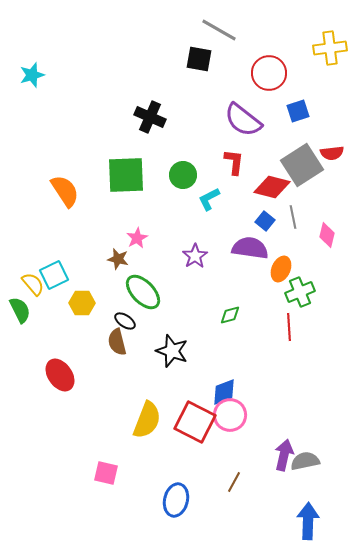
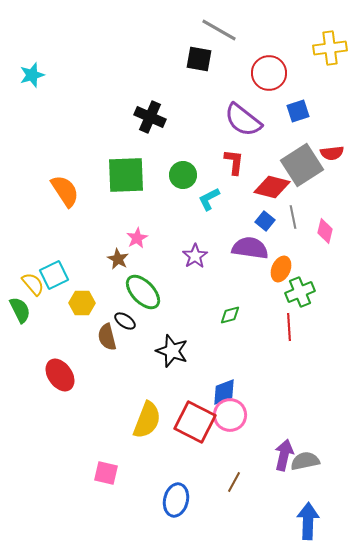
pink diamond at (327, 235): moved 2 px left, 4 px up
brown star at (118, 259): rotated 15 degrees clockwise
brown semicircle at (117, 342): moved 10 px left, 5 px up
